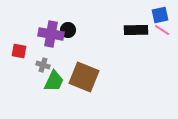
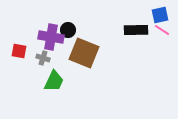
purple cross: moved 3 px down
gray cross: moved 7 px up
brown square: moved 24 px up
